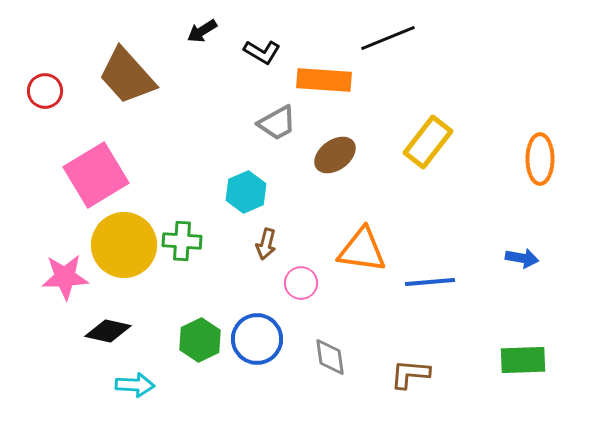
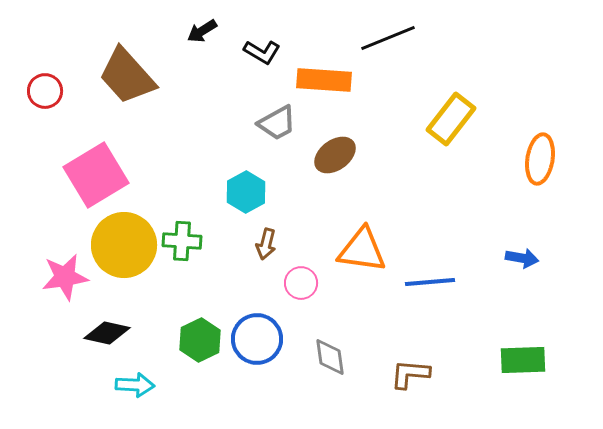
yellow rectangle: moved 23 px right, 23 px up
orange ellipse: rotated 9 degrees clockwise
cyan hexagon: rotated 6 degrees counterclockwise
pink star: rotated 6 degrees counterclockwise
black diamond: moved 1 px left, 2 px down
